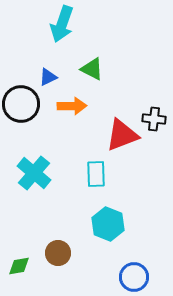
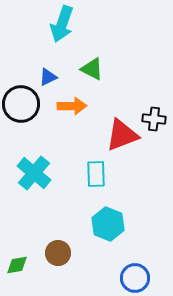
green diamond: moved 2 px left, 1 px up
blue circle: moved 1 px right, 1 px down
